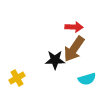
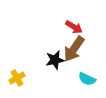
red arrow: rotated 30 degrees clockwise
black star: rotated 12 degrees counterclockwise
cyan semicircle: rotated 42 degrees clockwise
